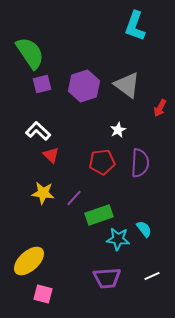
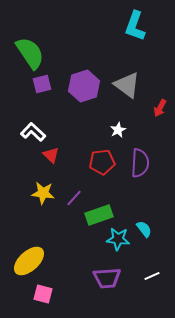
white L-shape: moved 5 px left, 1 px down
